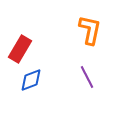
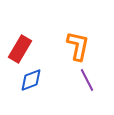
orange L-shape: moved 12 px left, 16 px down
purple line: moved 3 px down
